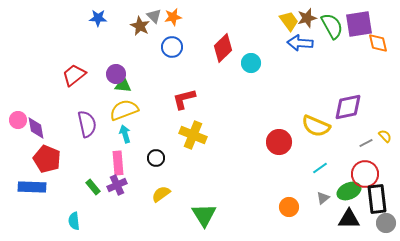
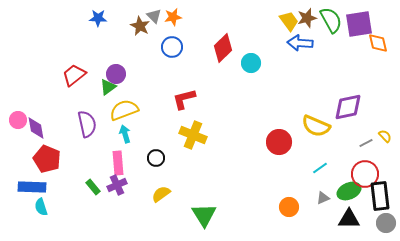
green semicircle at (332, 26): moved 1 px left, 6 px up
green triangle at (123, 85): moved 15 px left, 2 px down; rotated 42 degrees counterclockwise
gray triangle at (323, 198): rotated 16 degrees clockwise
black rectangle at (377, 199): moved 3 px right, 3 px up
cyan semicircle at (74, 221): moved 33 px left, 14 px up; rotated 12 degrees counterclockwise
